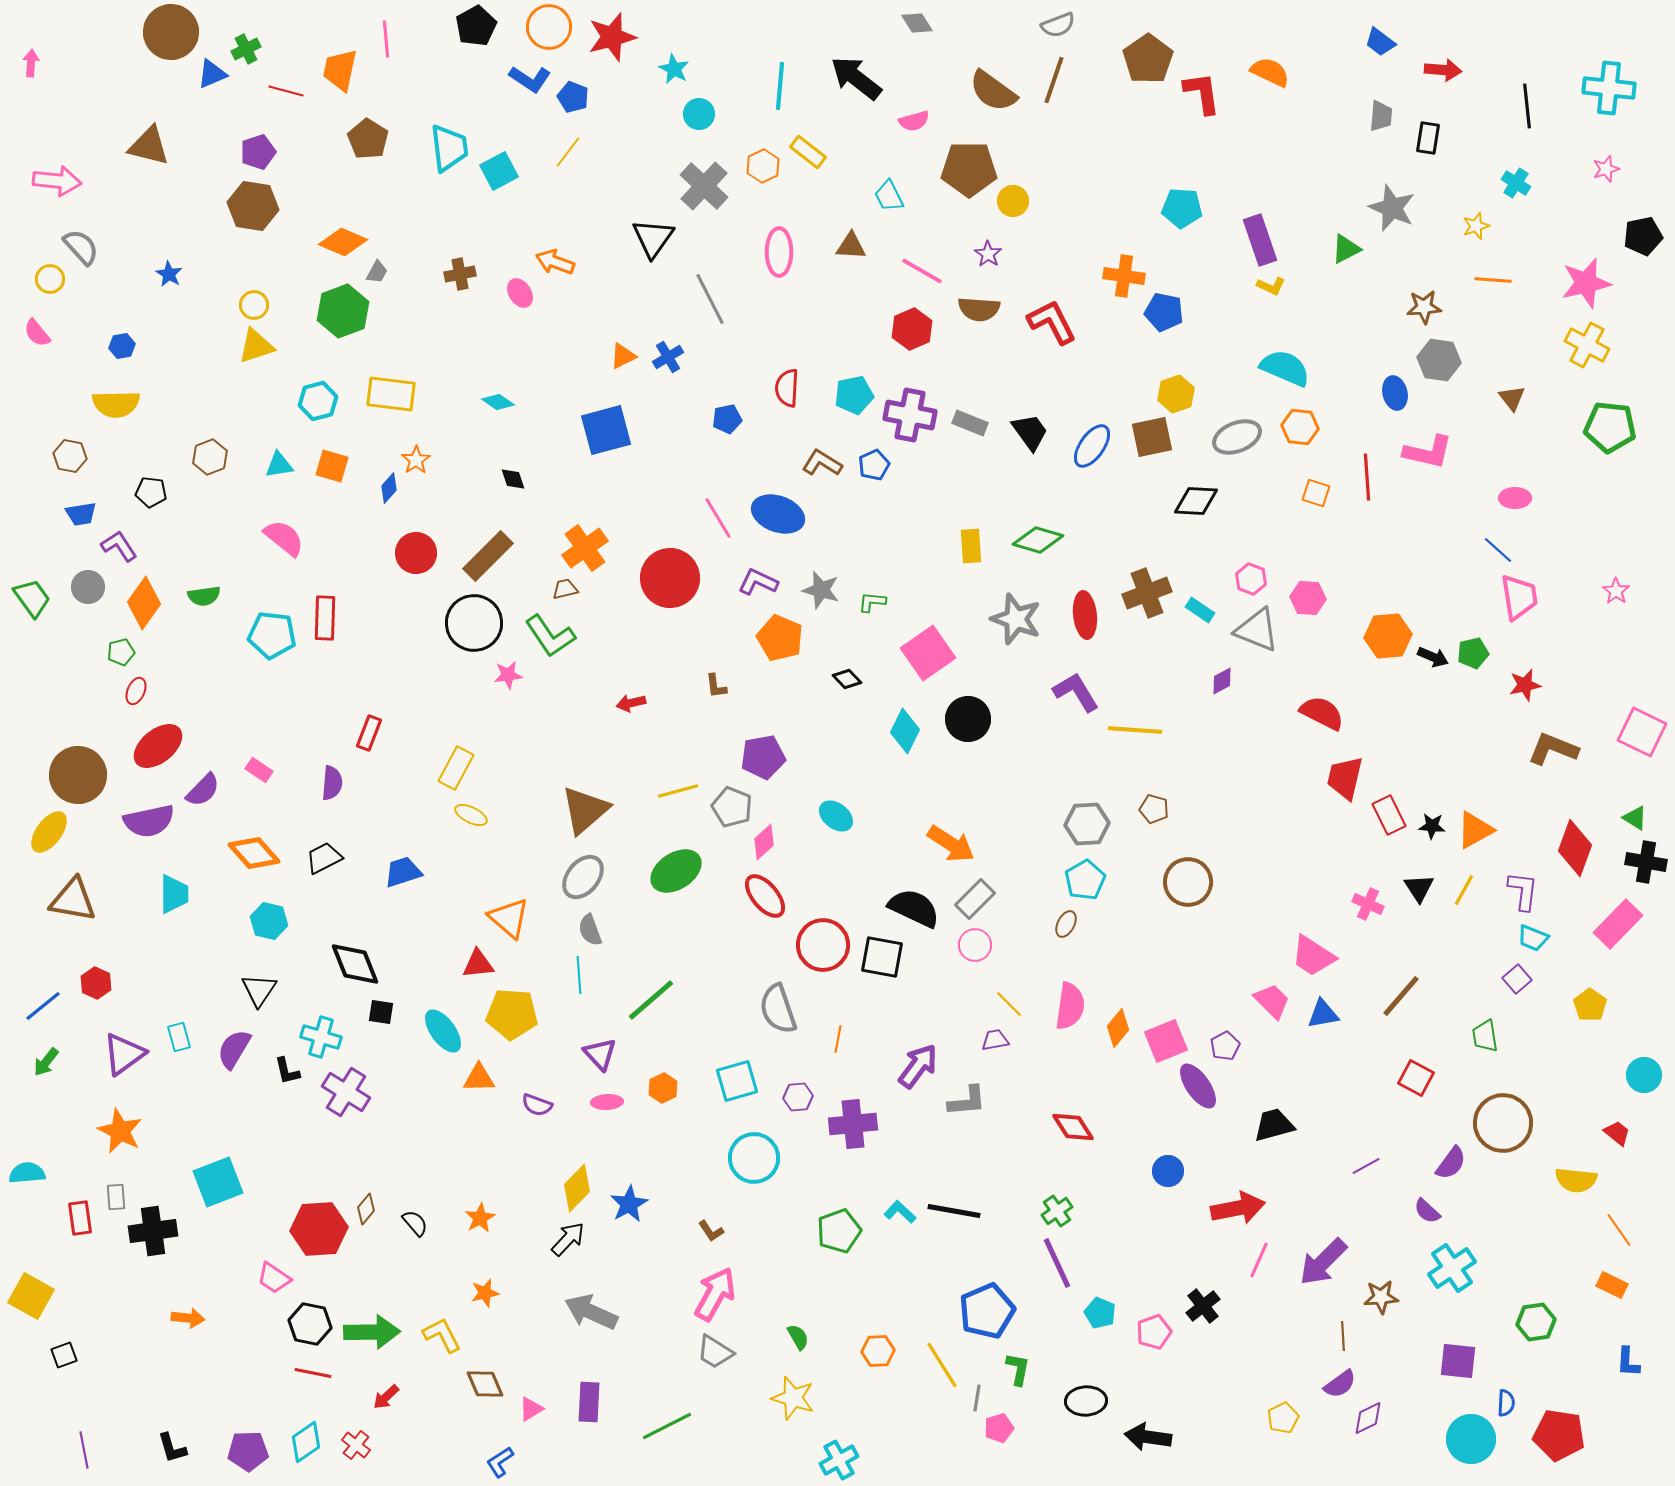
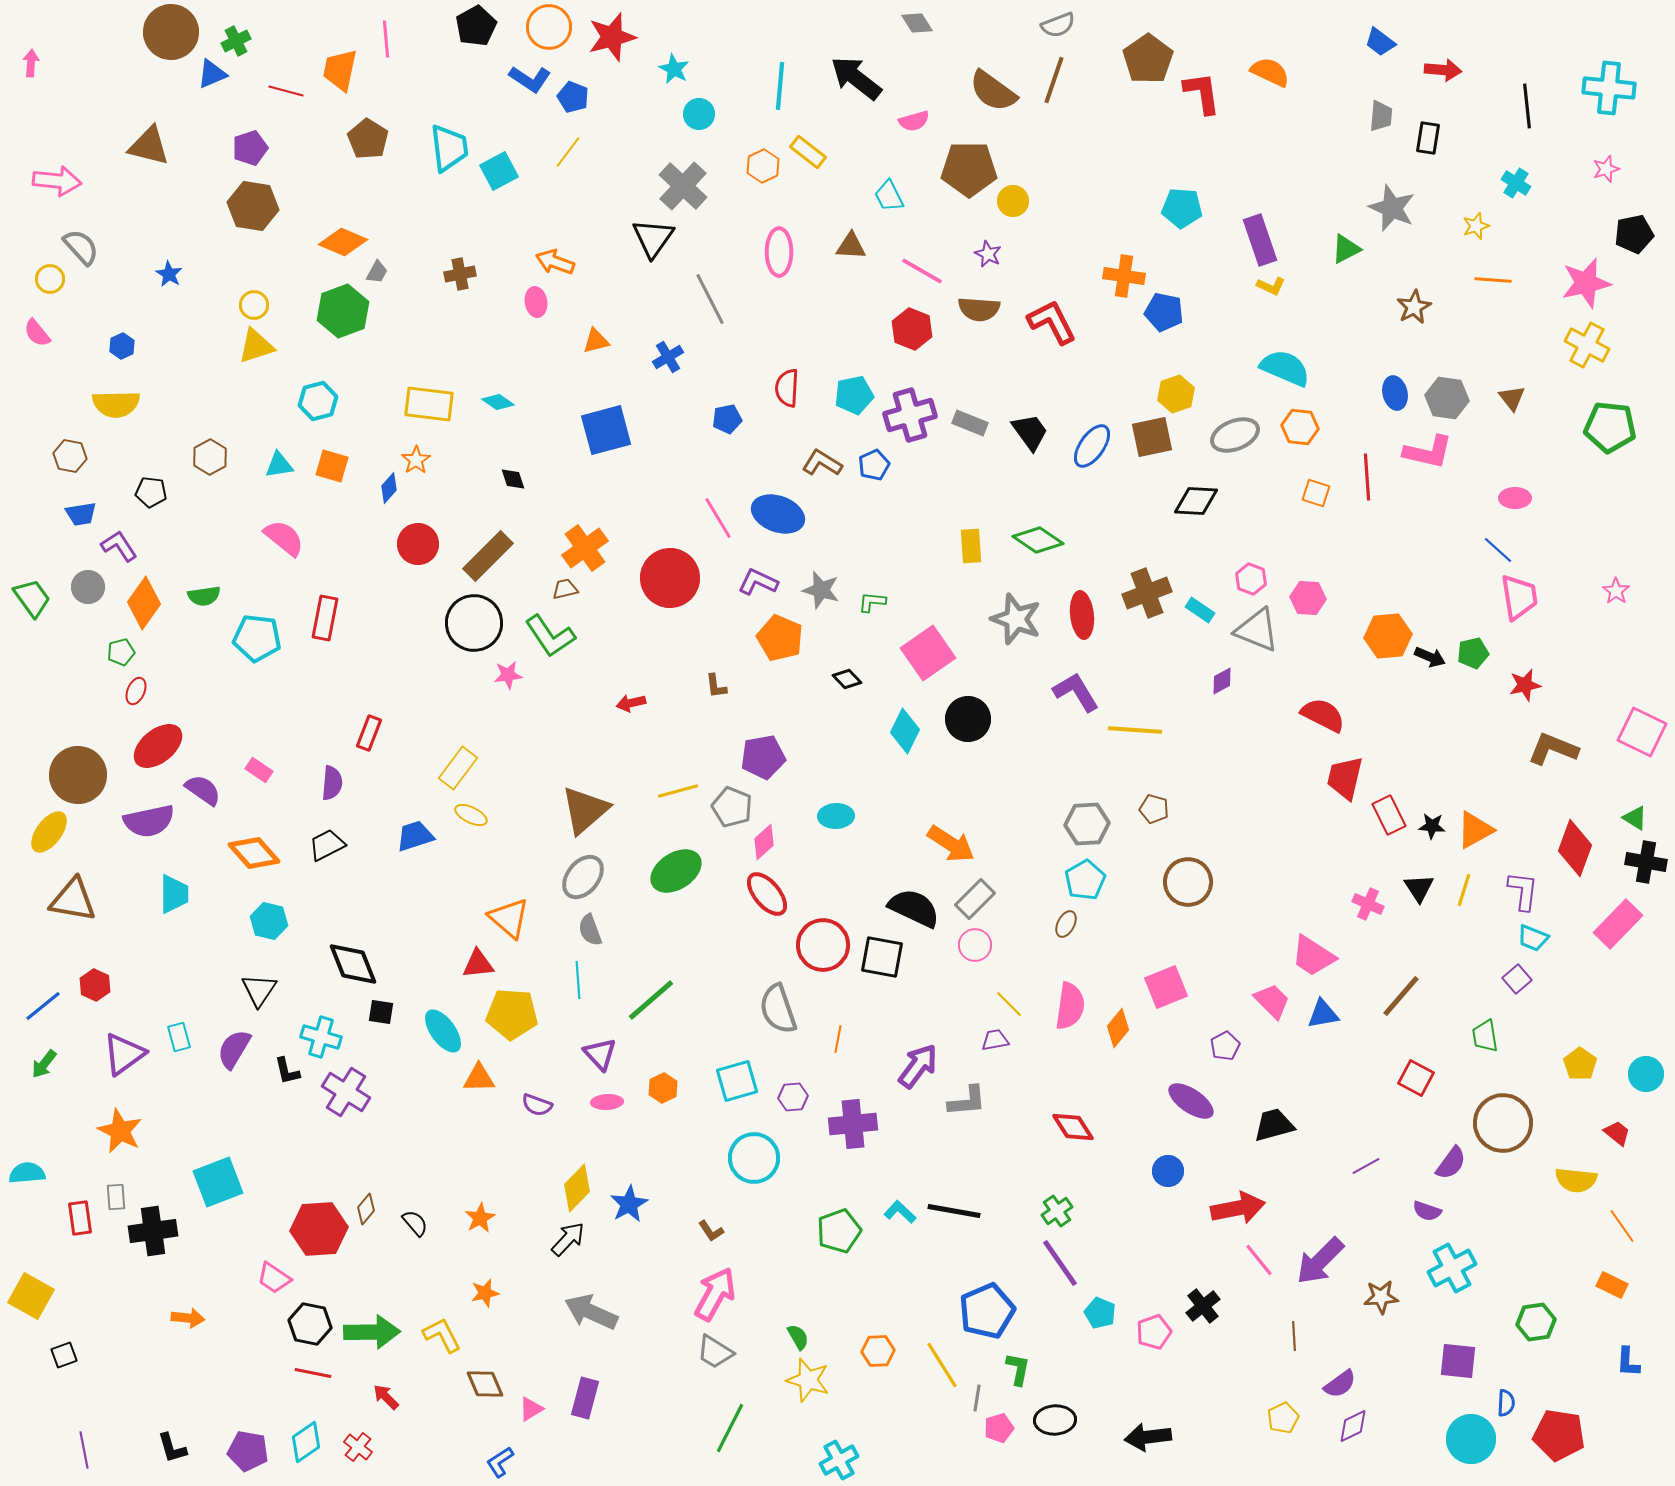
green cross at (246, 49): moved 10 px left, 8 px up
purple pentagon at (258, 152): moved 8 px left, 4 px up
gray cross at (704, 186): moved 21 px left
black pentagon at (1643, 236): moved 9 px left, 2 px up
purple star at (988, 254): rotated 8 degrees counterclockwise
pink ellipse at (520, 293): moved 16 px right, 9 px down; rotated 24 degrees clockwise
brown star at (1424, 307): moved 10 px left; rotated 24 degrees counterclockwise
red hexagon at (912, 329): rotated 15 degrees counterclockwise
blue hexagon at (122, 346): rotated 15 degrees counterclockwise
orange triangle at (623, 356): moved 27 px left, 15 px up; rotated 12 degrees clockwise
gray hexagon at (1439, 360): moved 8 px right, 38 px down
yellow rectangle at (391, 394): moved 38 px right, 10 px down
purple cross at (910, 415): rotated 27 degrees counterclockwise
gray ellipse at (1237, 437): moved 2 px left, 2 px up
brown hexagon at (210, 457): rotated 8 degrees counterclockwise
green diamond at (1038, 540): rotated 18 degrees clockwise
red circle at (416, 553): moved 2 px right, 9 px up
red ellipse at (1085, 615): moved 3 px left
red rectangle at (325, 618): rotated 9 degrees clockwise
cyan pentagon at (272, 635): moved 15 px left, 3 px down
black arrow at (1433, 657): moved 3 px left
red semicircle at (1322, 713): moved 1 px right, 2 px down
yellow rectangle at (456, 768): moved 2 px right; rotated 9 degrees clockwise
purple semicircle at (203, 790): rotated 99 degrees counterclockwise
cyan ellipse at (836, 816): rotated 40 degrees counterclockwise
black trapezoid at (324, 858): moved 3 px right, 13 px up
blue trapezoid at (403, 872): moved 12 px right, 36 px up
yellow line at (1464, 890): rotated 12 degrees counterclockwise
red ellipse at (765, 896): moved 2 px right, 2 px up
black diamond at (355, 964): moved 2 px left
cyan line at (579, 975): moved 1 px left, 5 px down
red hexagon at (96, 983): moved 1 px left, 2 px down
yellow pentagon at (1590, 1005): moved 10 px left, 59 px down
pink square at (1166, 1041): moved 54 px up
green arrow at (46, 1062): moved 2 px left, 2 px down
cyan circle at (1644, 1075): moved 2 px right, 1 px up
purple ellipse at (1198, 1086): moved 7 px left, 15 px down; rotated 21 degrees counterclockwise
purple hexagon at (798, 1097): moved 5 px left
purple semicircle at (1427, 1211): rotated 24 degrees counterclockwise
orange line at (1619, 1230): moved 3 px right, 4 px up
pink line at (1259, 1260): rotated 63 degrees counterclockwise
purple arrow at (1323, 1262): moved 3 px left, 1 px up
purple line at (1057, 1263): moved 3 px right; rotated 10 degrees counterclockwise
cyan cross at (1452, 1268): rotated 6 degrees clockwise
brown line at (1343, 1336): moved 49 px left
red arrow at (386, 1397): rotated 88 degrees clockwise
yellow star at (793, 1398): moved 15 px right, 18 px up
black ellipse at (1086, 1401): moved 31 px left, 19 px down
purple rectangle at (589, 1402): moved 4 px left, 4 px up; rotated 12 degrees clockwise
purple diamond at (1368, 1418): moved 15 px left, 8 px down
green line at (667, 1426): moved 63 px right, 2 px down; rotated 36 degrees counterclockwise
black arrow at (1148, 1437): rotated 15 degrees counterclockwise
red cross at (356, 1445): moved 2 px right, 2 px down
purple pentagon at (248, 1451): rotated 12 degrees clockwise
